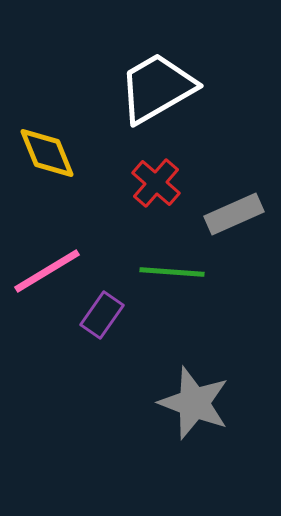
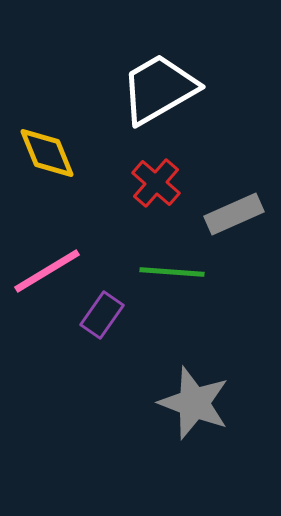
white trapezoid: moved 2 px right, 1 px down
